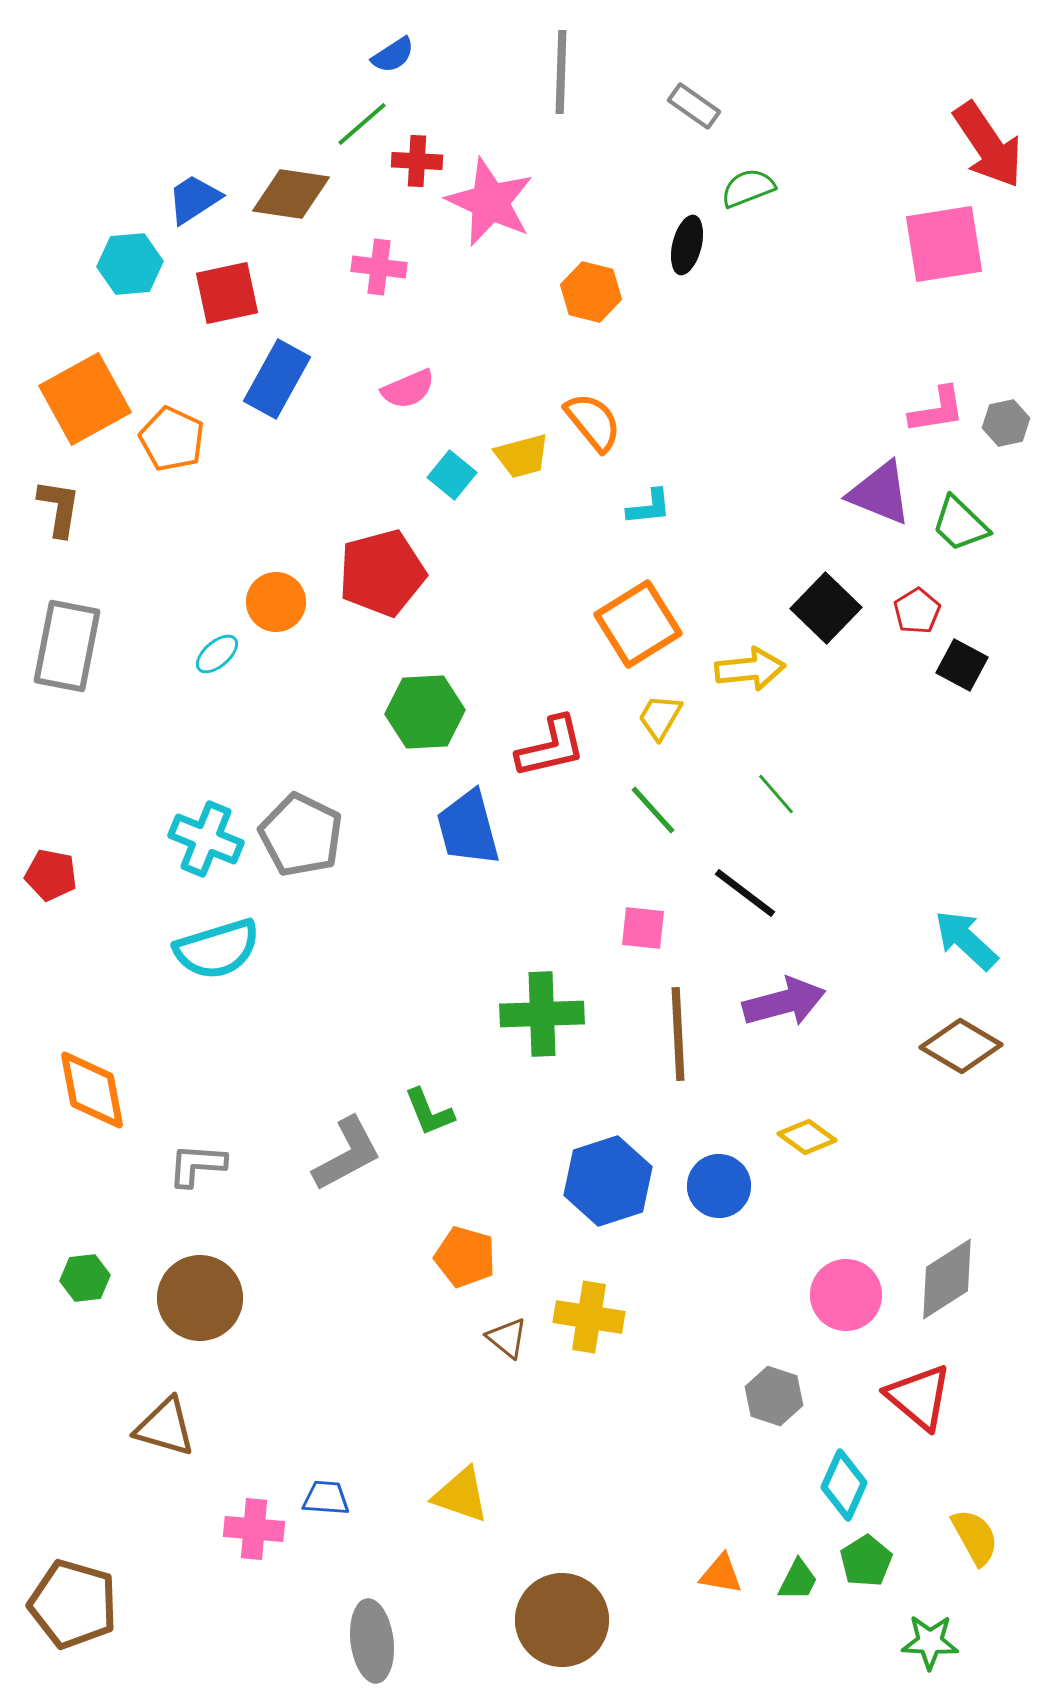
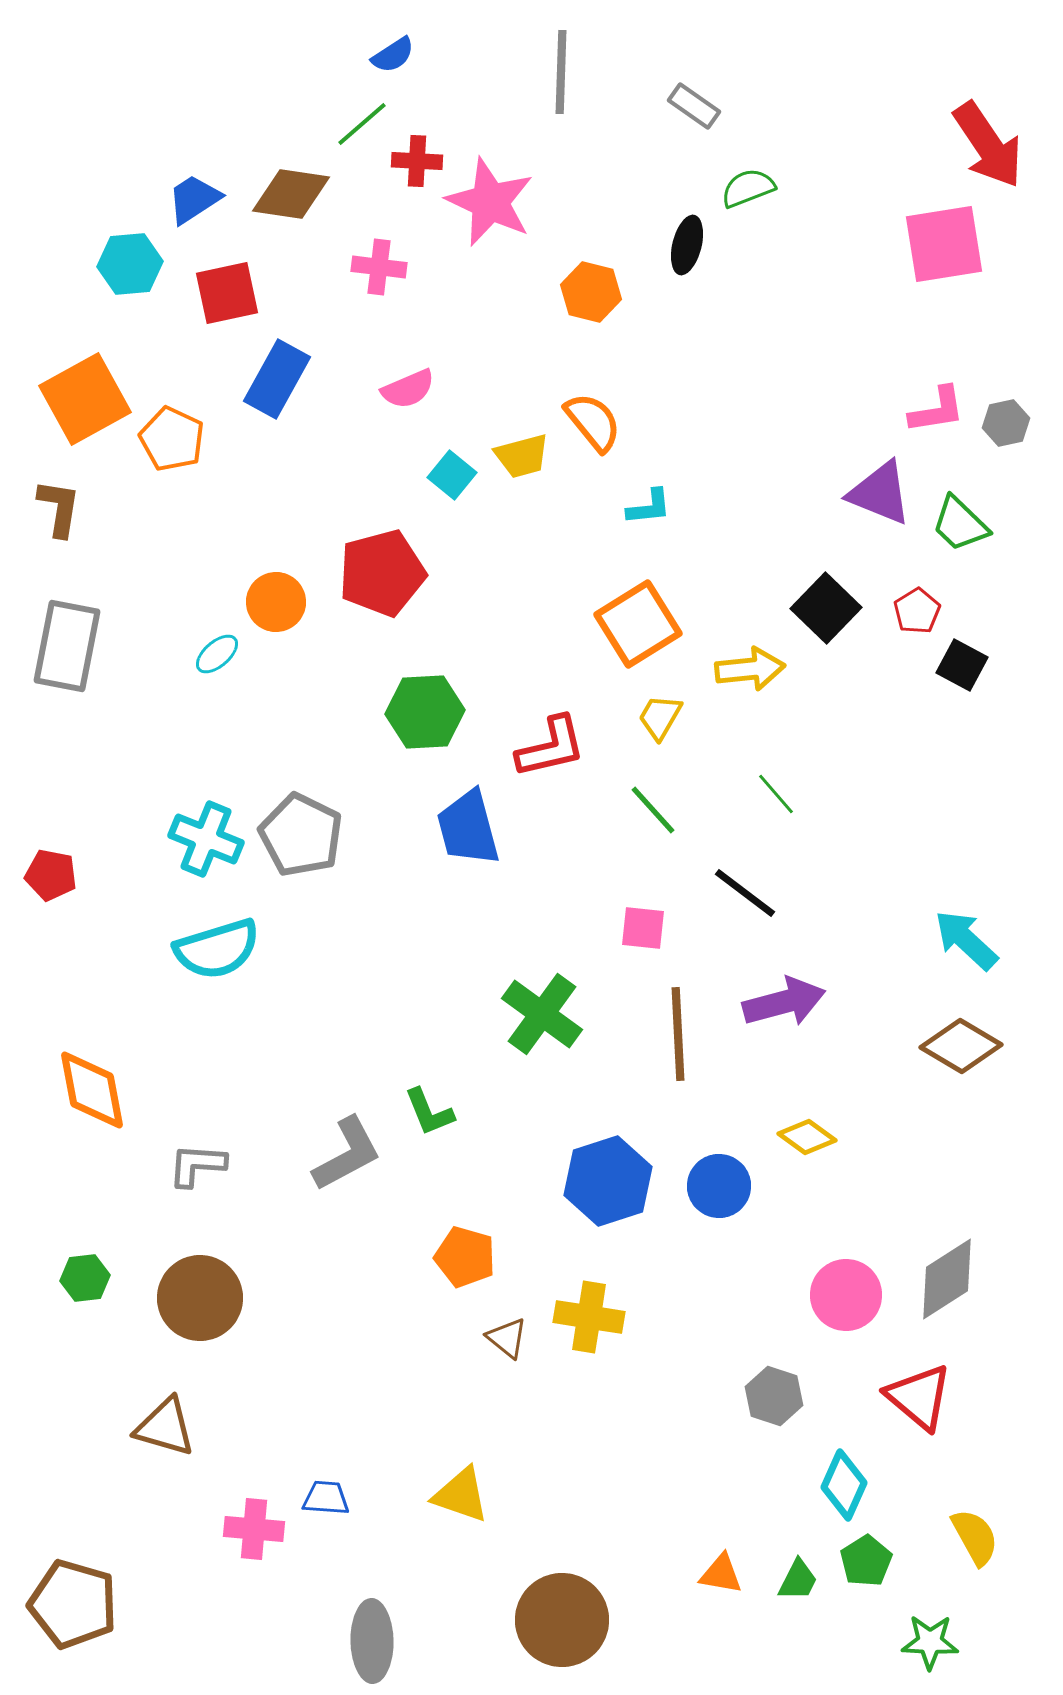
green cross at (542, 1014): rotated 38 degrees clockwise
gray ellipse at (372, 1641): rotated 6 degrees clockwise
